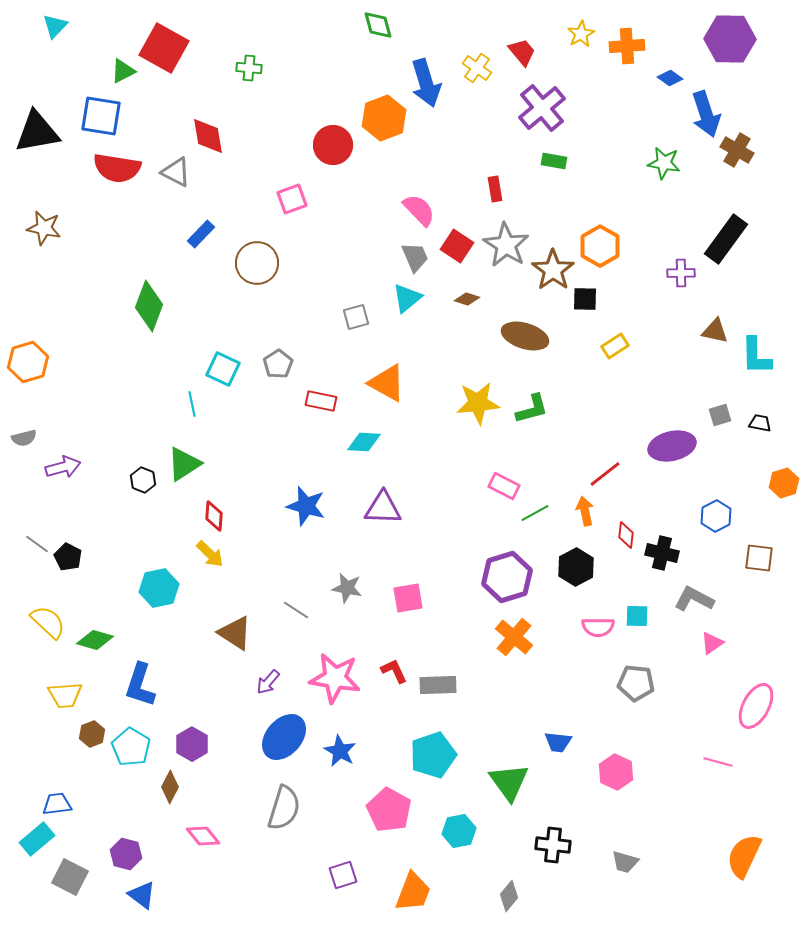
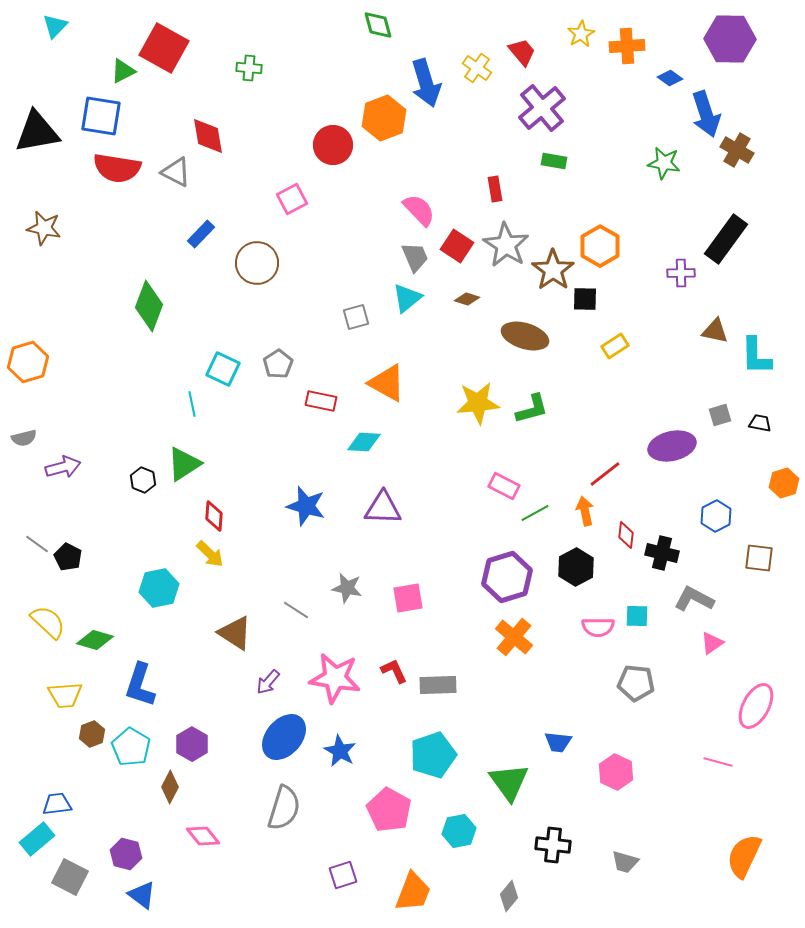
pink square at (292, 199): rotated 8 degrees counterclockwise
